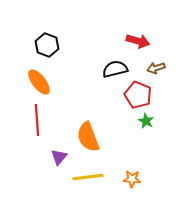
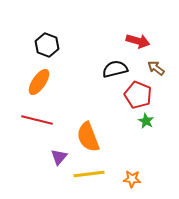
brown arrow: rotated 54 degrees clockwise
orange ellipse: rotated 72 degrees clockwise
red line: rotated 72 degrees counterclockwise
yellow line: moved 1 px right, 3 px up
